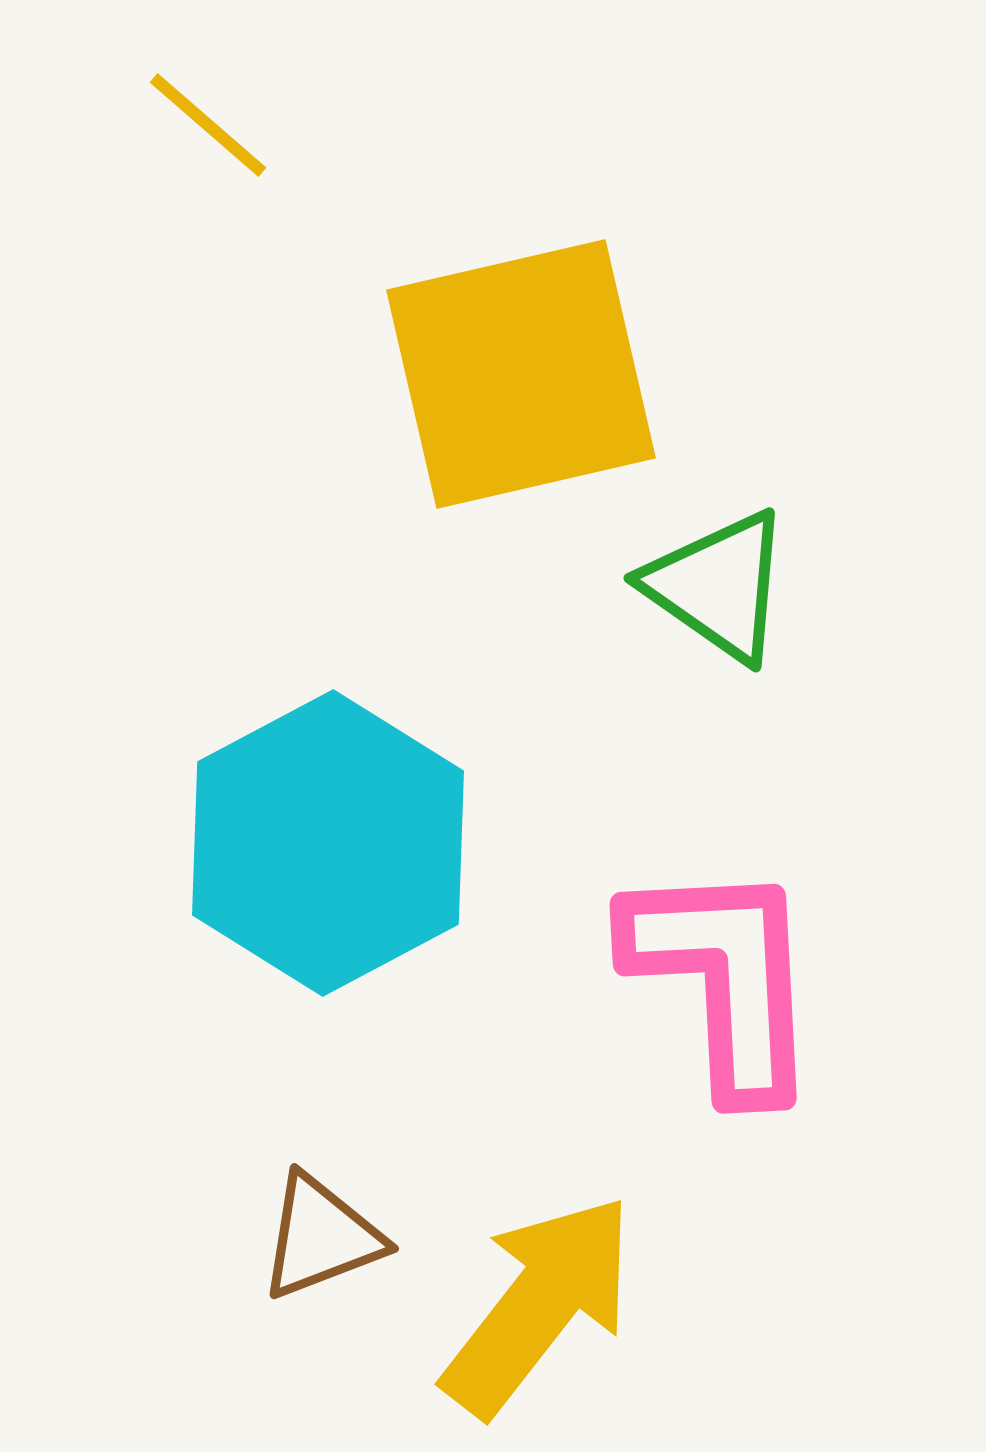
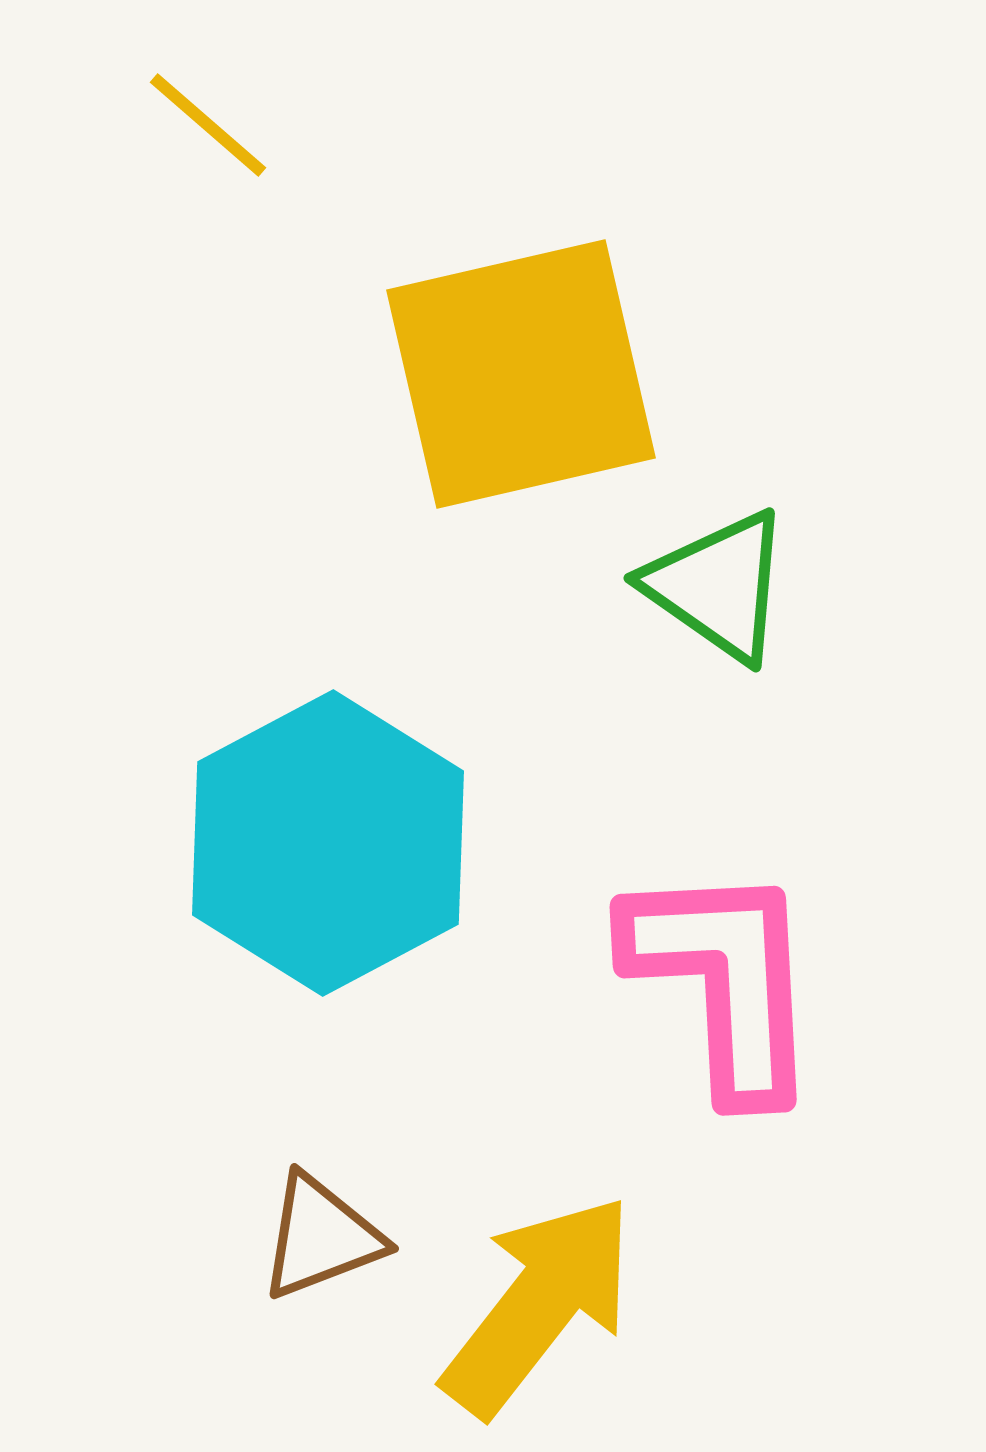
pink L-shape: moved 2 px down
